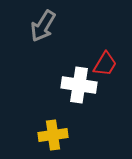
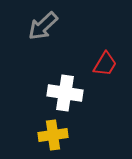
gray arrow: rotated 16 degrees clockwise
white cross: moved 14 px left, 8 px down
